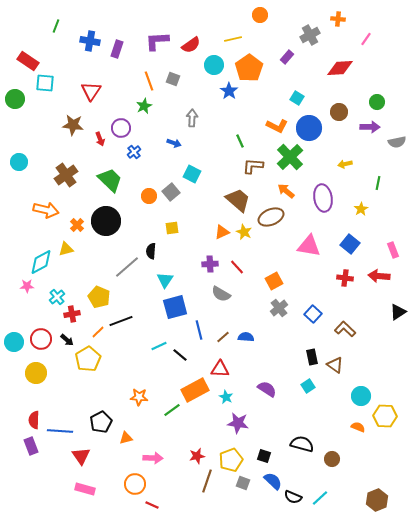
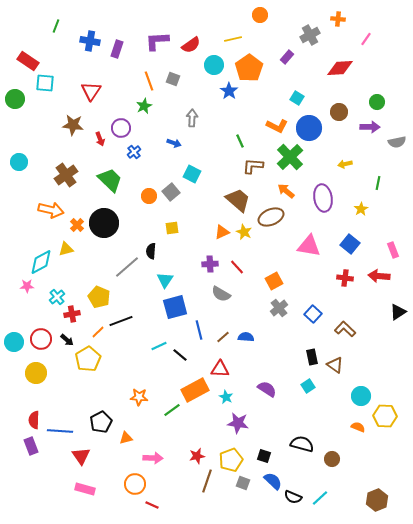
orange arrow at (46, 210): moved 5 px right
black circle at (106, 221): moved 2 px left, 2 px down
